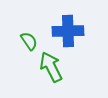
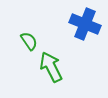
blue cross: moved 17 px right, 7 px up; rotated 24 degrees clockwise
